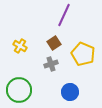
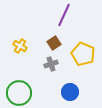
green circle: moved 3 px down
